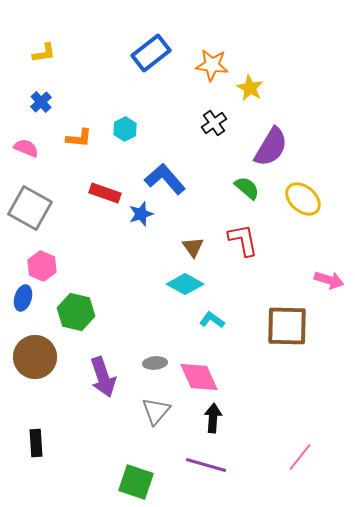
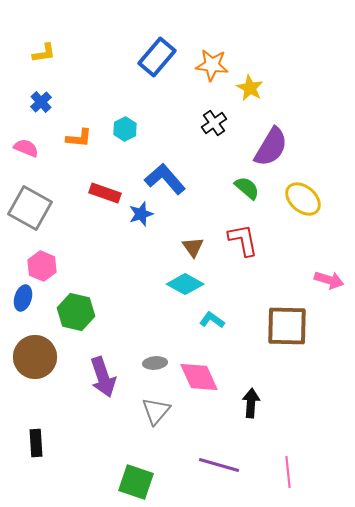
blue rectangle: moved 6 px right, 4 px down; rotated 12 degrees counterclockwise
black arrow: moved 38 px right, 15 px up
pink line: moved 12 px left, 15 px down; rotated 44 degrees counterclockwise
purple line: moved 13 px right
